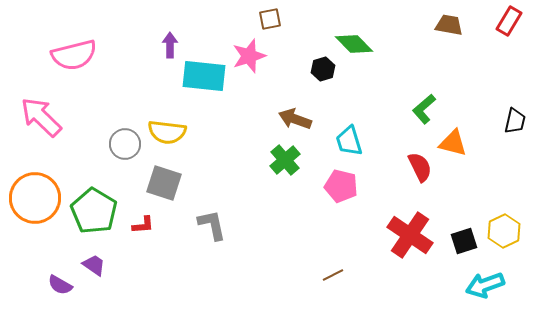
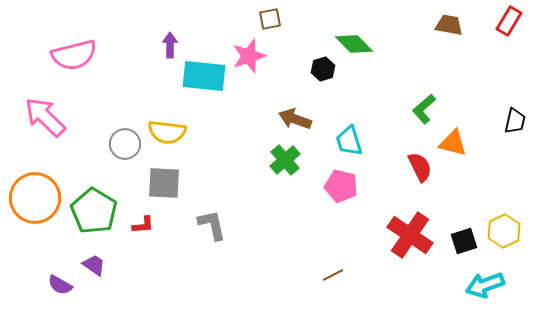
pink arrow: moved 4 px right
gray square: rotated 15 degrees counterclockwise
